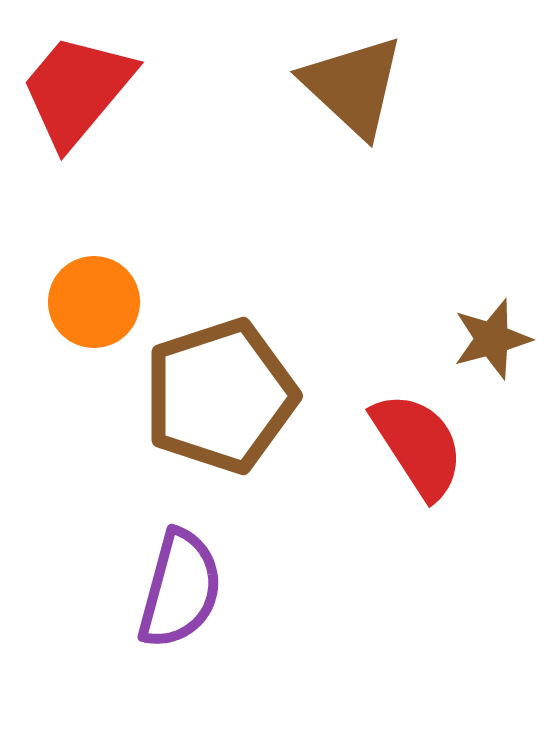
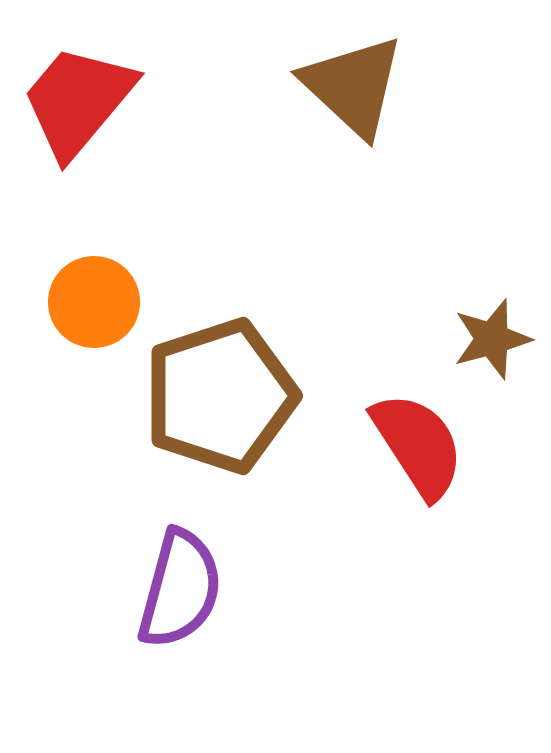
red trapezoid: moved 1 px right, 11 px down
